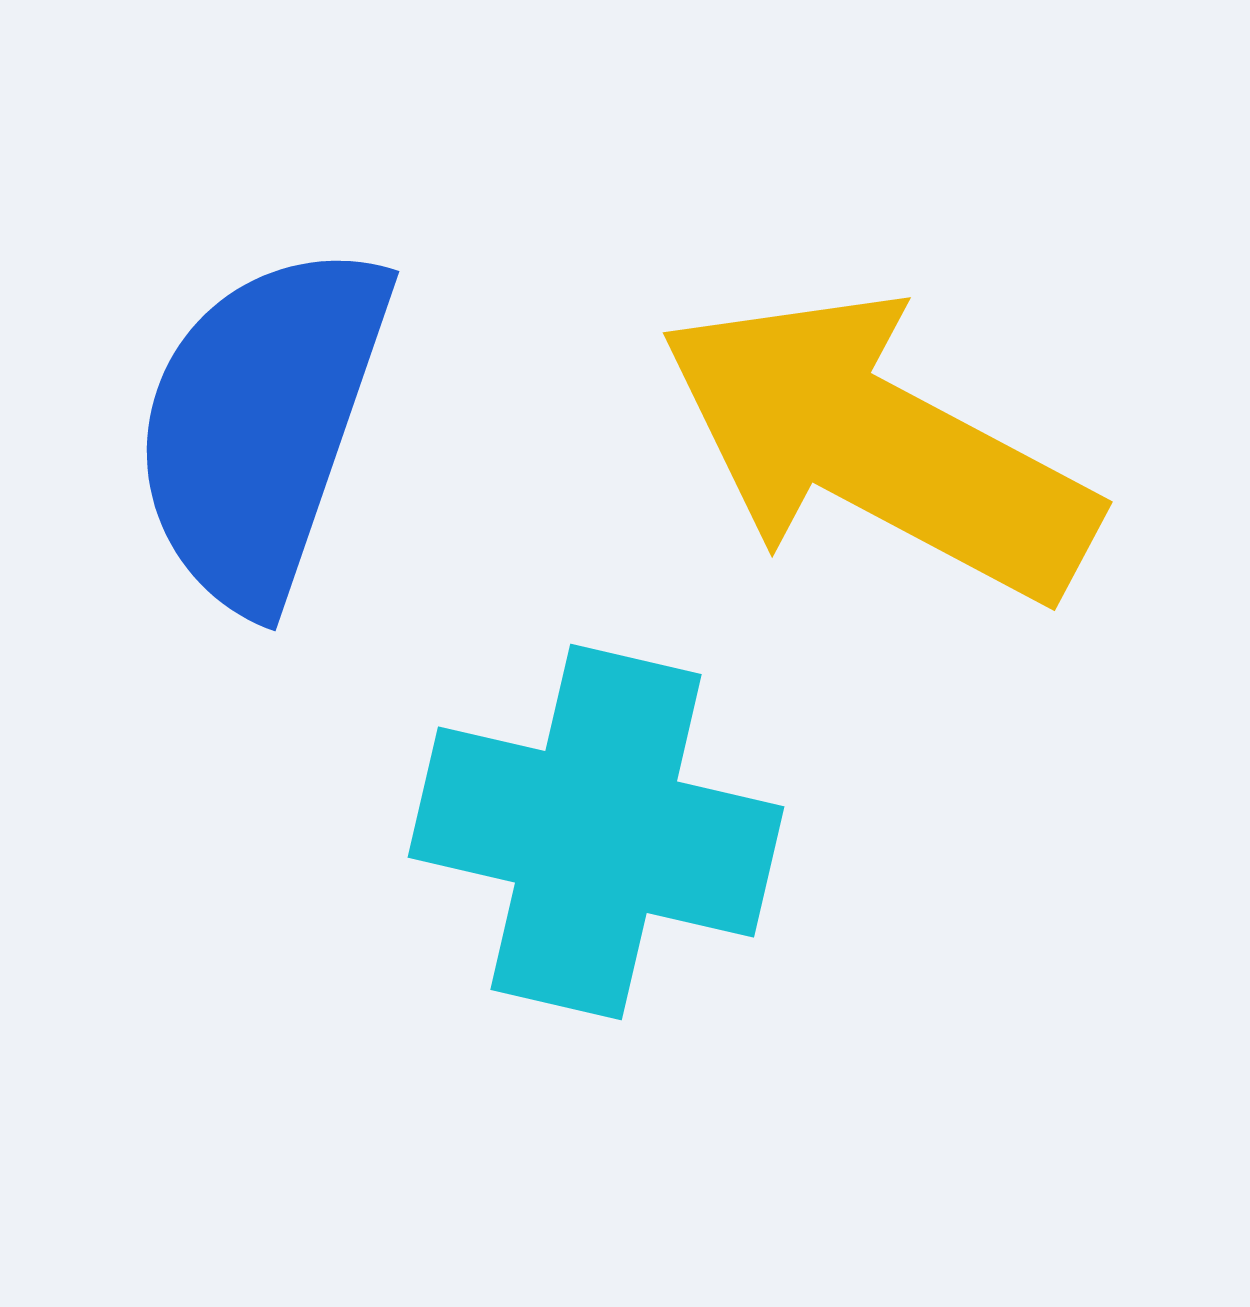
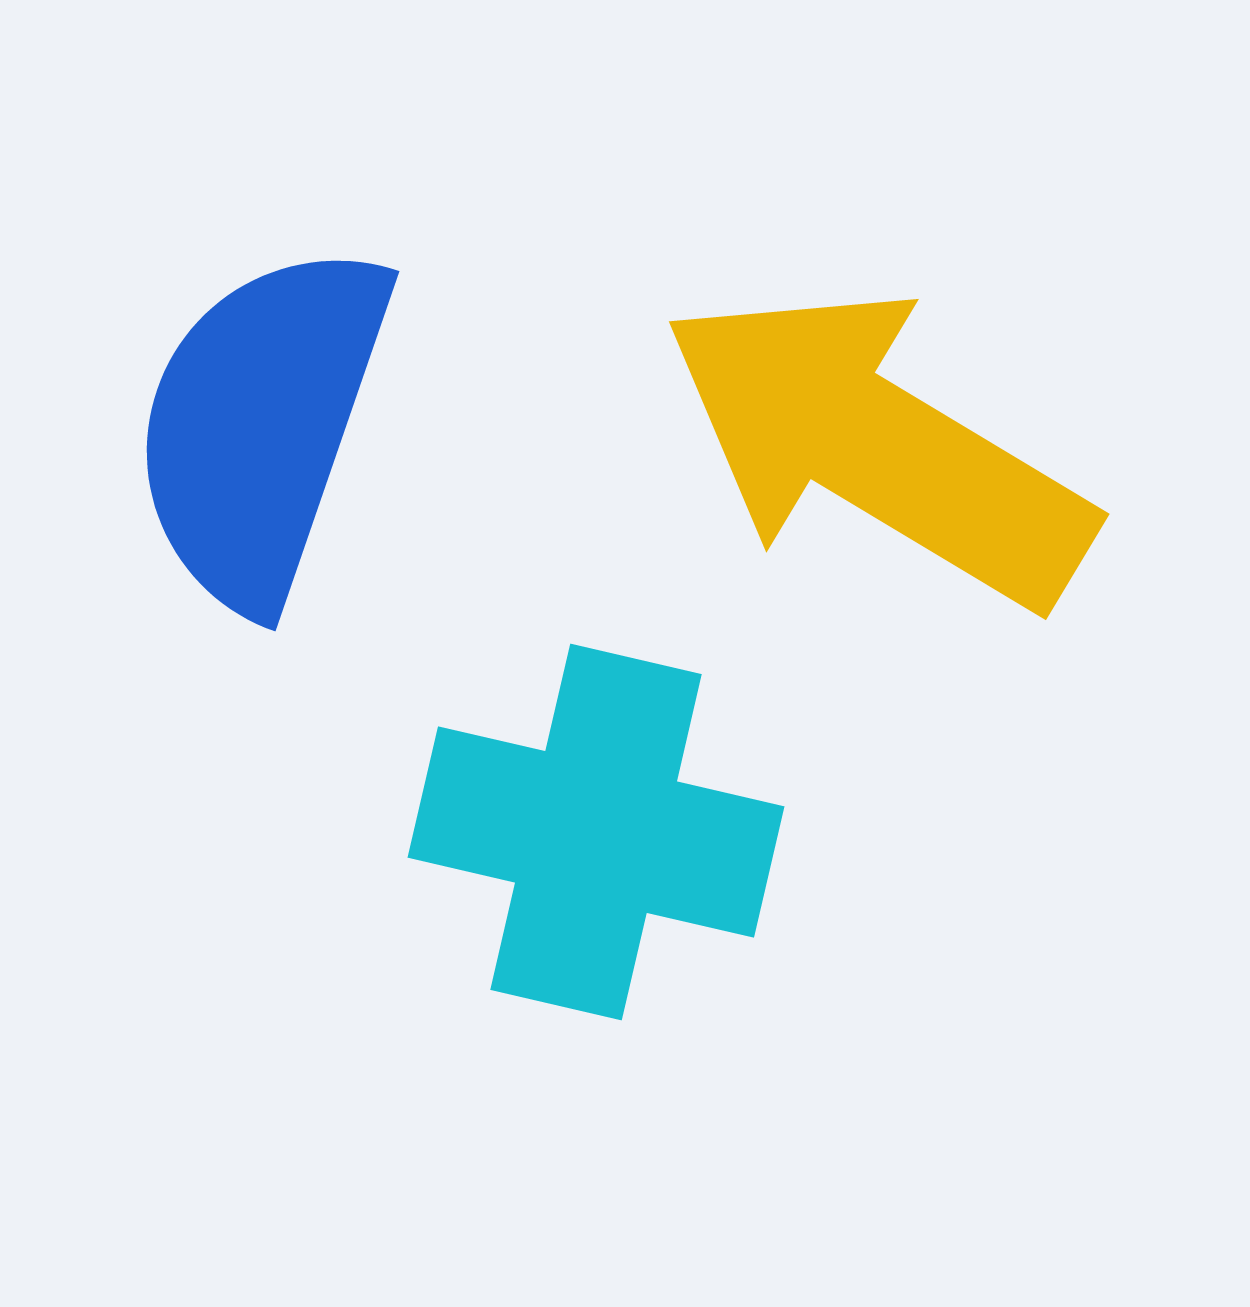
yellow arrow: rotated 3 degrees clockwise
